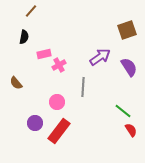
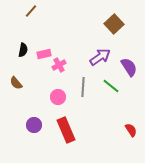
brown square: moved 13 px left, 6 px up; rotated 24 degrees counterclockwise
black semicircle: moved 1 px left, 13 px down
pink circle: moved 1 px right, 5 px up
green line: moved 12 px left, 25 px up
purple circle: moved 1 px left, 2 px down
red rectangle: moved 7 px right, 1 px up; rotated 60 degrees counterclockwise
